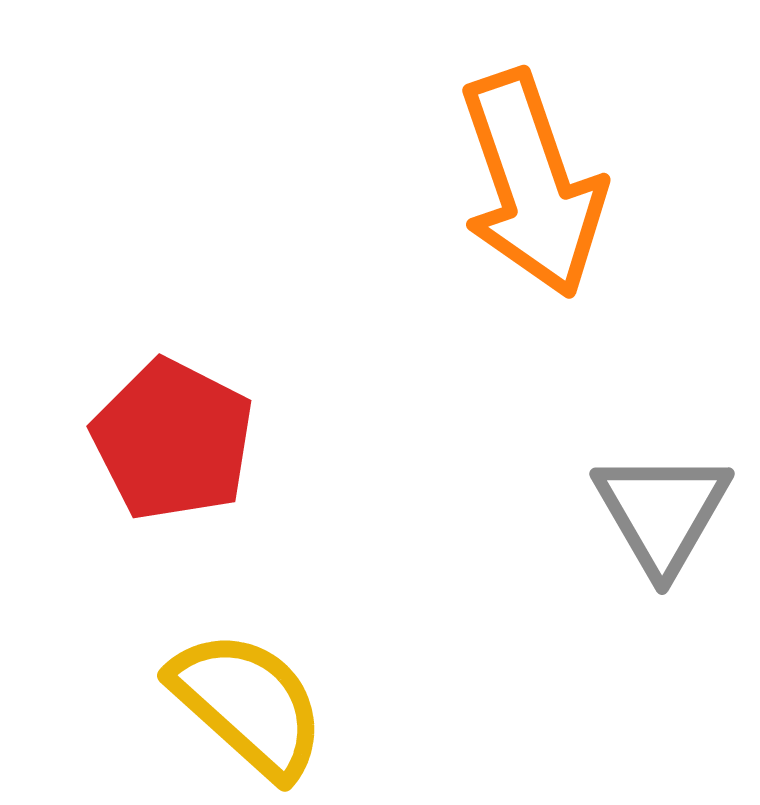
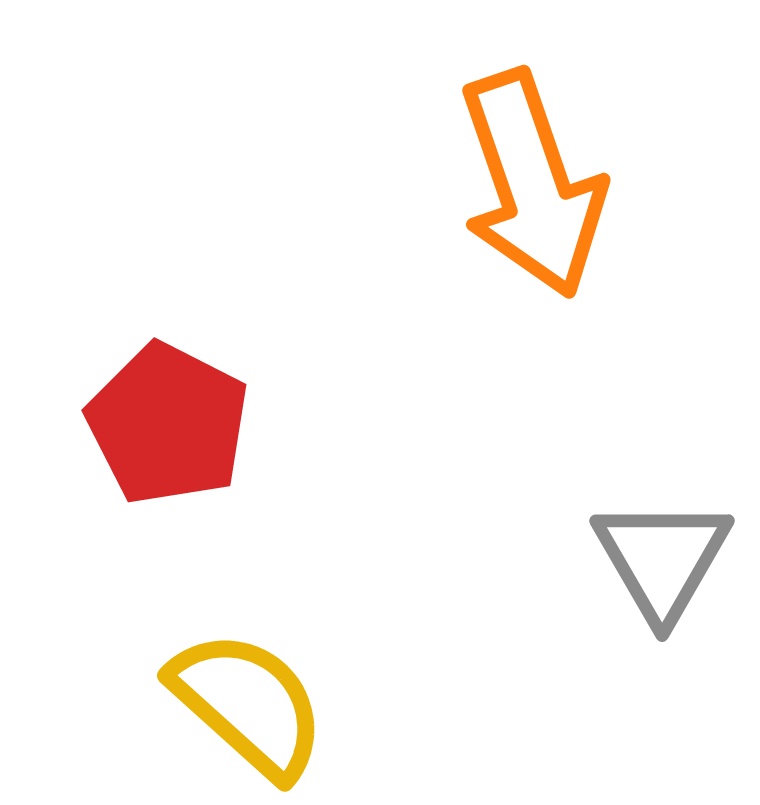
red pentagon: moved 5 px left, 16 px up
gray triangle: moved 47 px down
